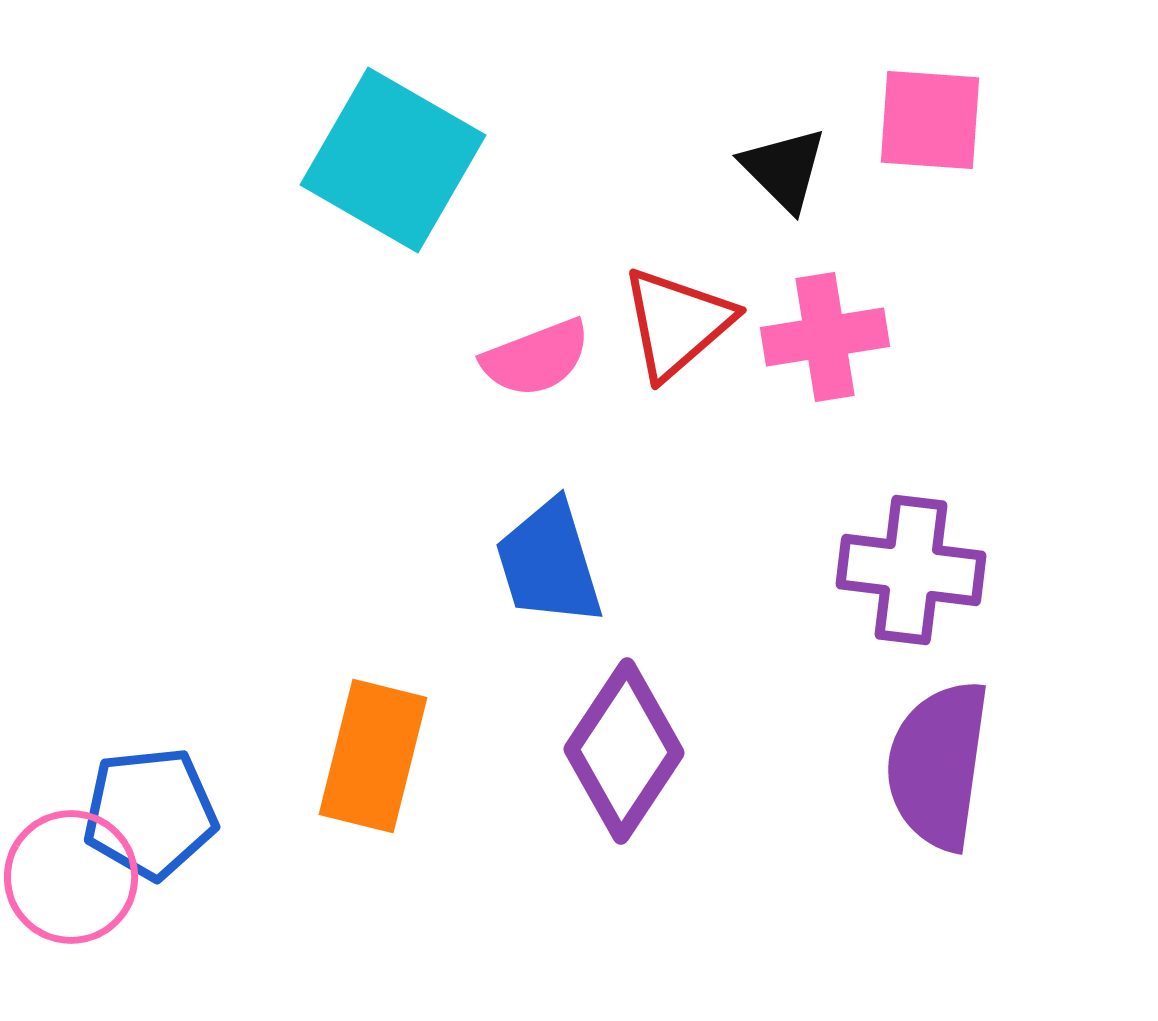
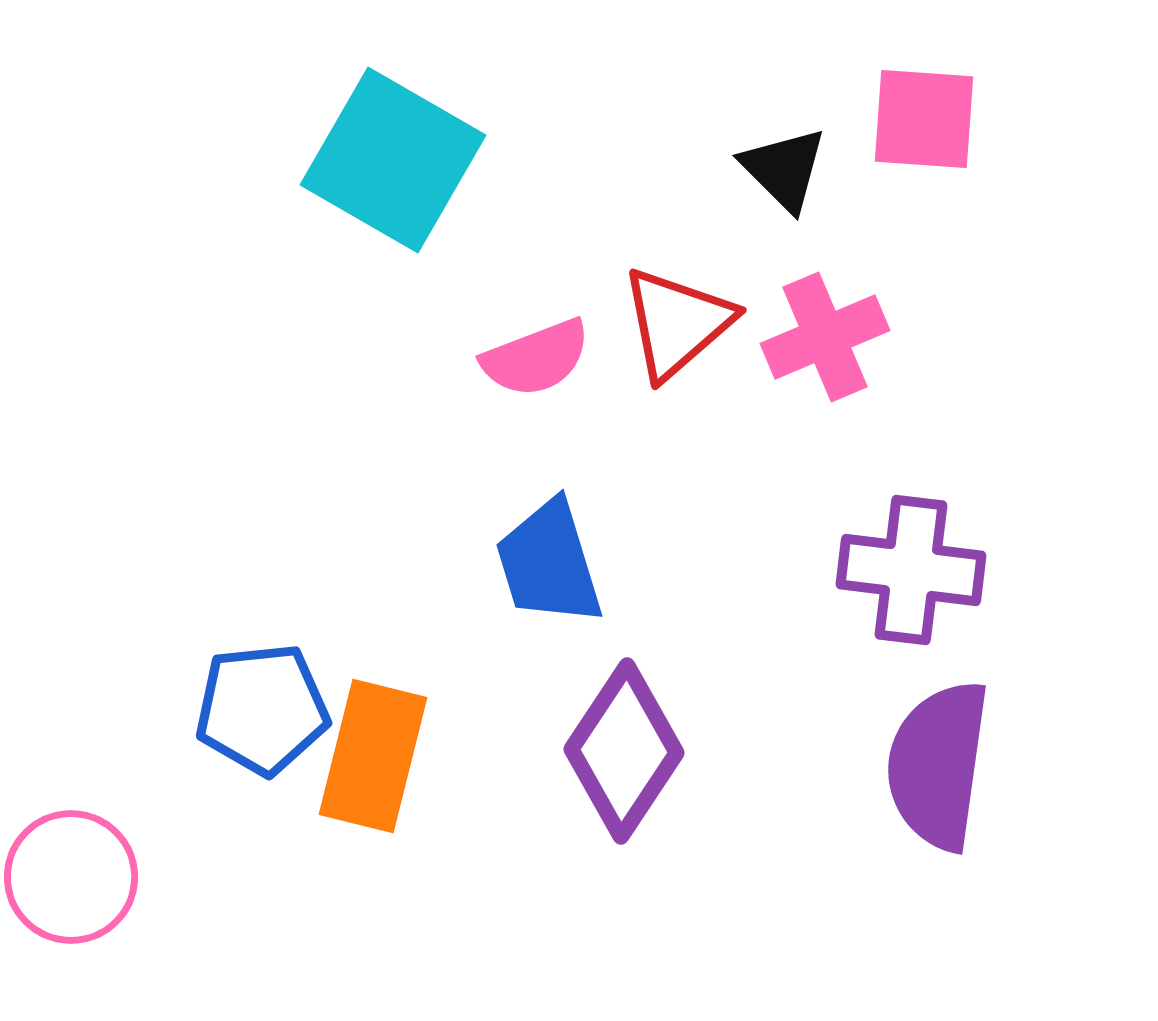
pink square: moved 6 px left, 1 px up
pink cross: rotated 14 degrees counterclockwise
blue pentagon: moved 112 px right, 104 px up
